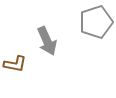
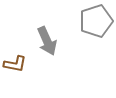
gray pentagon: moved 1 px up
